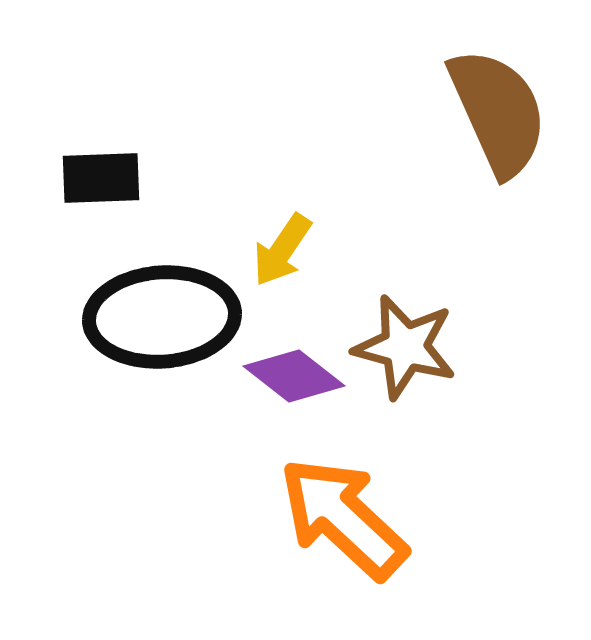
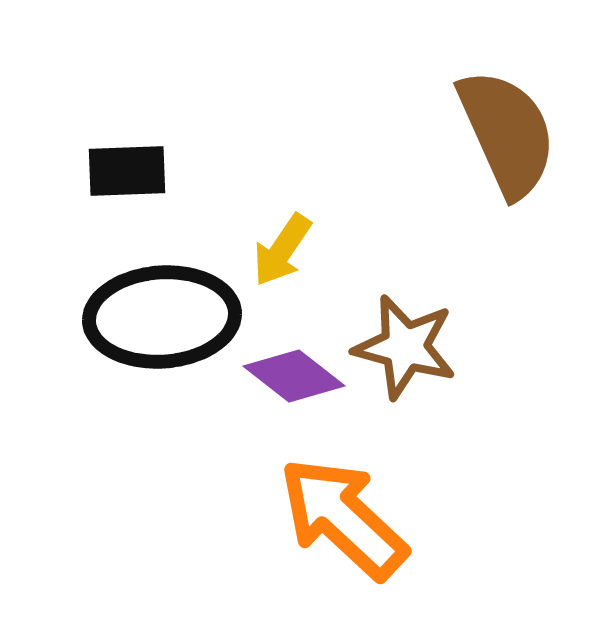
brown semicircle: moved 9 px right, 21 px down
black rectangle: moved 26 px right, 7 px up
